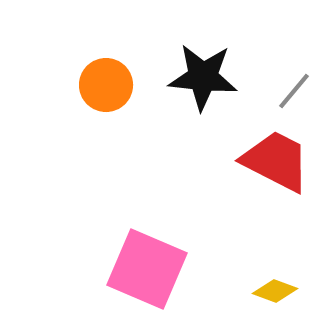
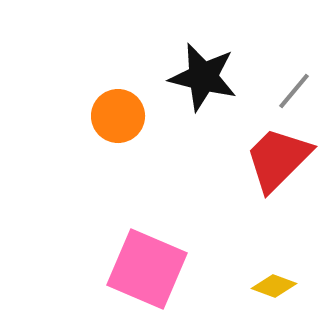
black star: rotated 8 degrees clockwise
orange circle: moved 12 px right, 31 px down
red trapezoid: moved 2 px right, 2 px up; rotated 72 degrees counterclockwise
yellow diamond: moved 1 px left, 5 px up
